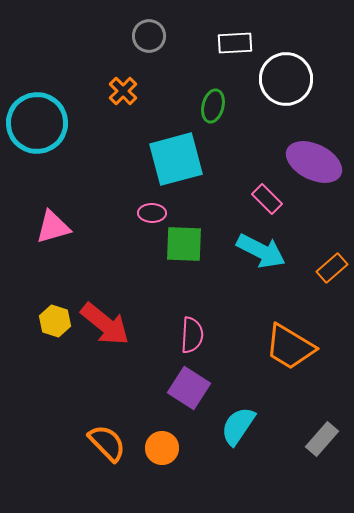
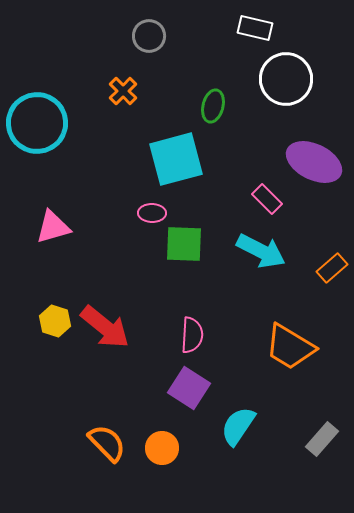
white rectangle: moved 20 px right, 15 px up; rotated 16 degrees clockwise
red arrow: moved 3 px down
